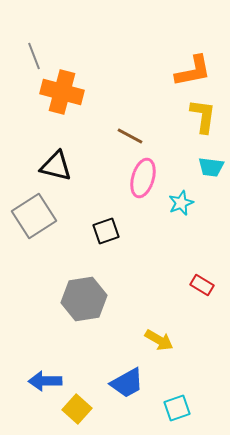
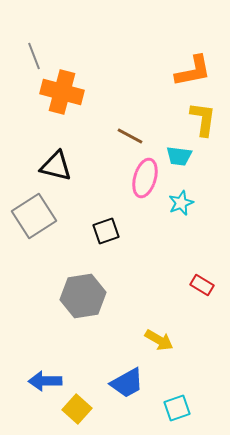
yellow L-shape: moved 3 px down
cyan trapezoid: moved 32 px left, 11 px up
pink ellipse: moved 2 px right
gray hexagon: moved 1 px left, 3 px up
